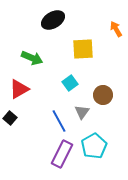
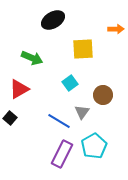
orange arrow: rotated 119 degrees clockwise
blue line: rotated 30 degrees counterclockwise
